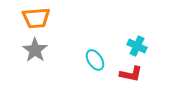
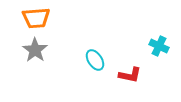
cyan cross: moved 22 px right
red L-shape: moved 1 px left, 1 px down
